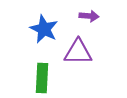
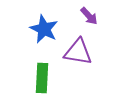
purple arrow: rotated 42 degrees clockwise
purple triangle: rotated 8 degrees clockwise
